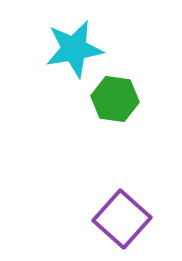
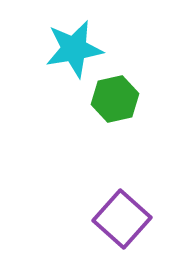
green hexagon: rotated 21 degrees counterclockwise
